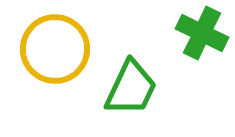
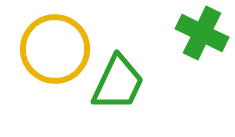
green trapezoid: moved 13 px left, 5 px up
